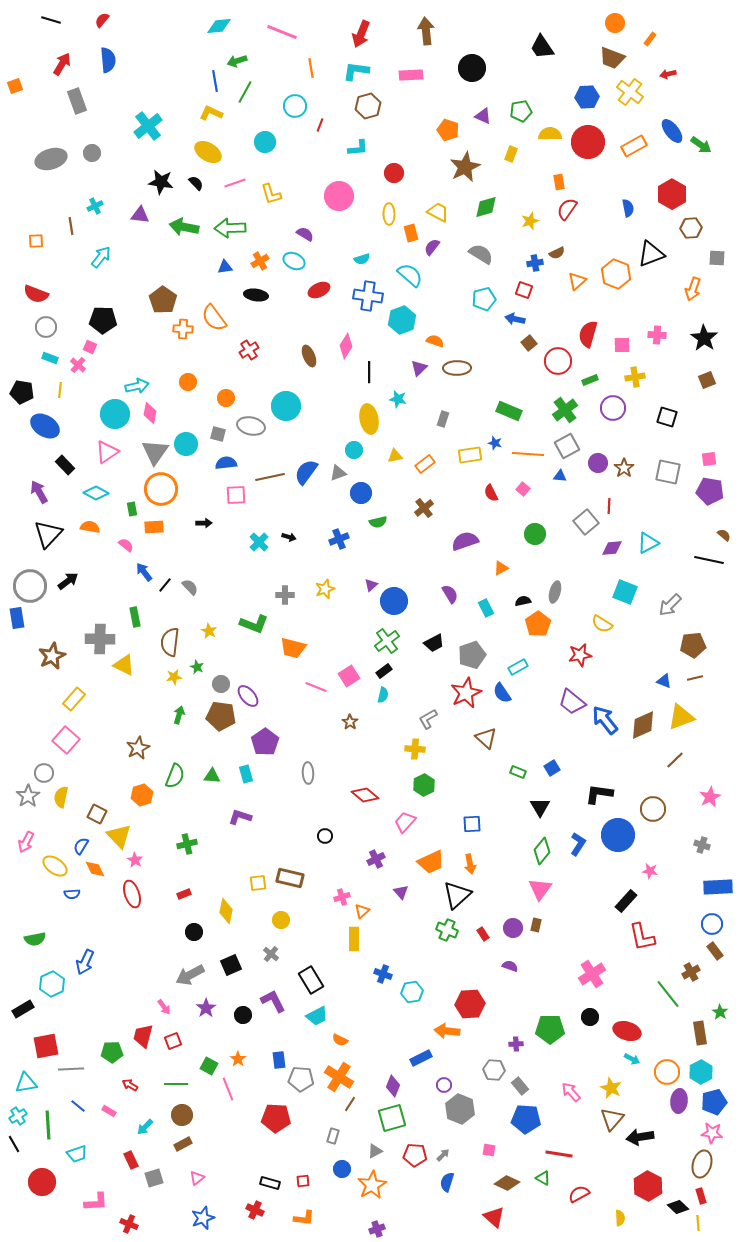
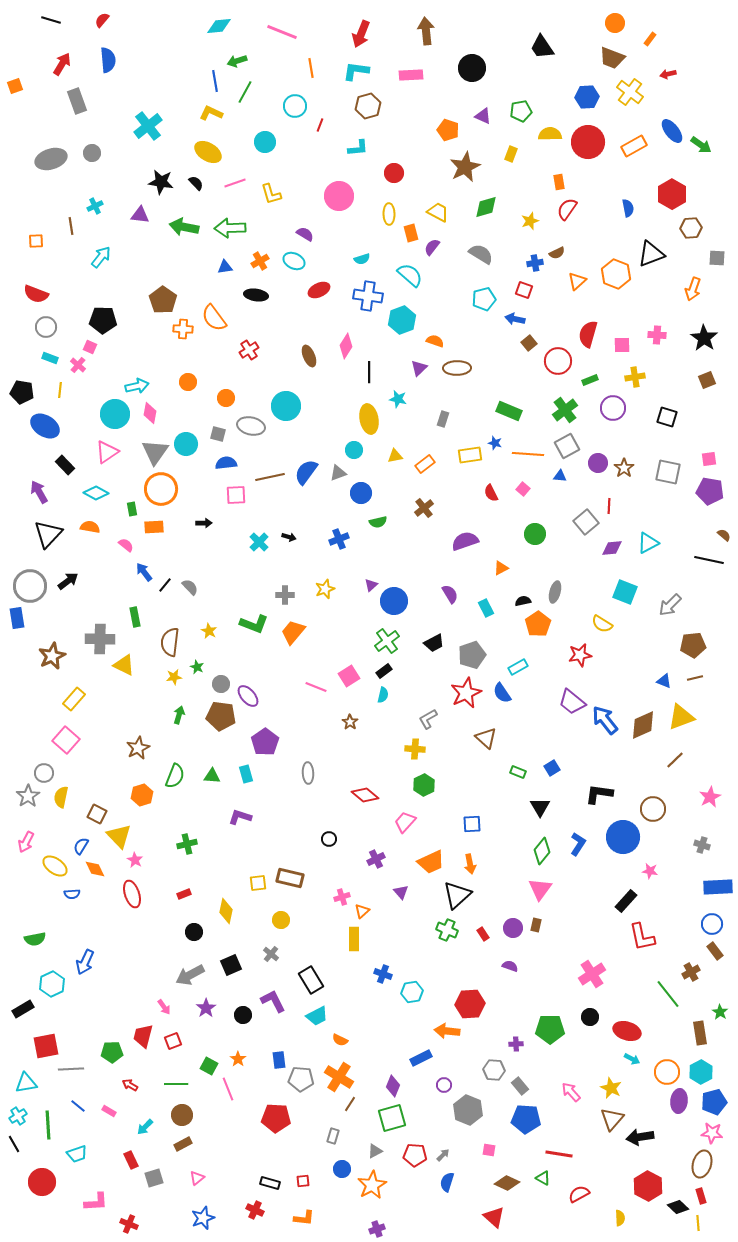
orange trapezoid at (293, 648): moved 16 px up; rotated 116 degrees clockwise
blue circle at (618, 835): moved 5 px right, 2 px down
black circle at (325, 836): moved 4 px right, 3 px down
gray hexagon at (460, 1109): moved 8 px right, 1 px down
